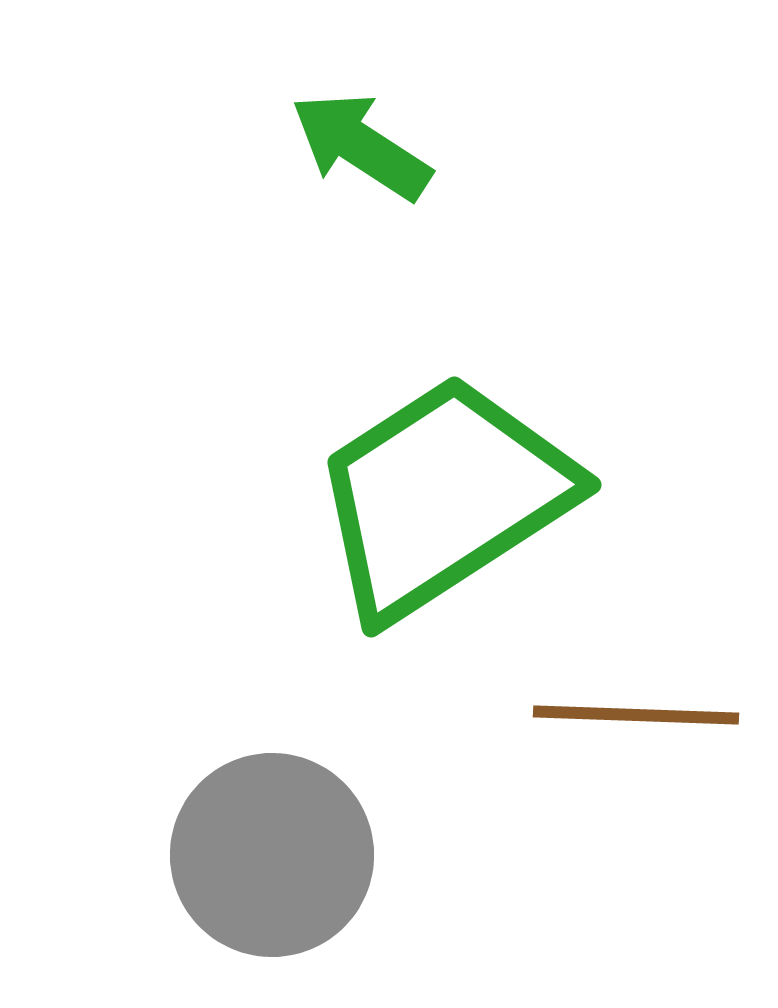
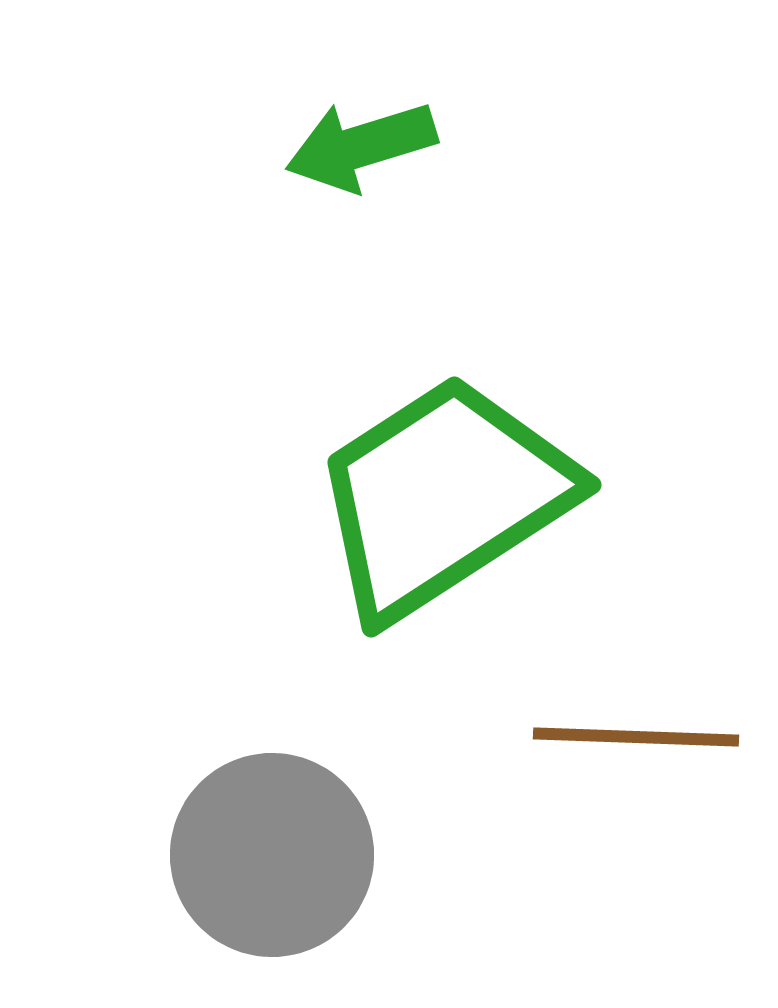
green arrow: rotated 50 degrees counterclockwise
brown line: moved 22 px down
